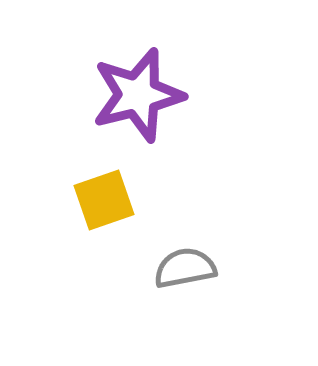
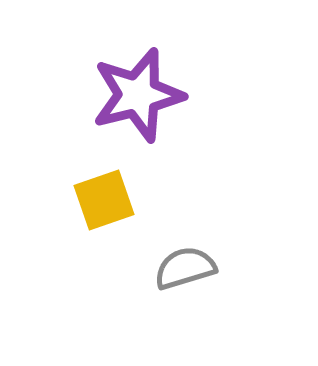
gray semicircle: rotated 6 degrees counterclockwise
